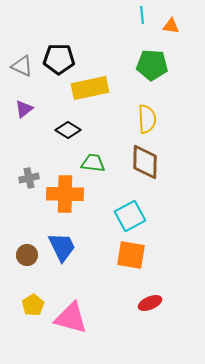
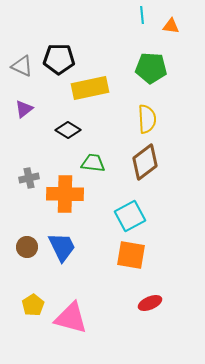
green pentagon: moved 1 px left, 3 px down
brown diamond: rotated 51 degrees clockwise
brown circle: moved 8 px up
